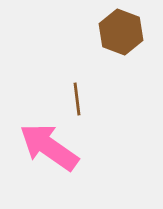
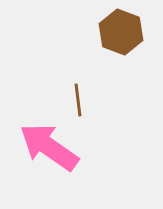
brown line: moved 1 px right, 1 px down
